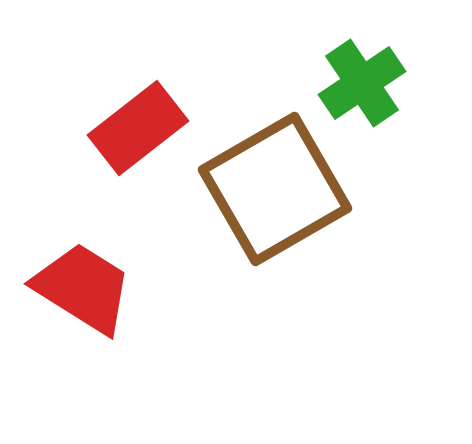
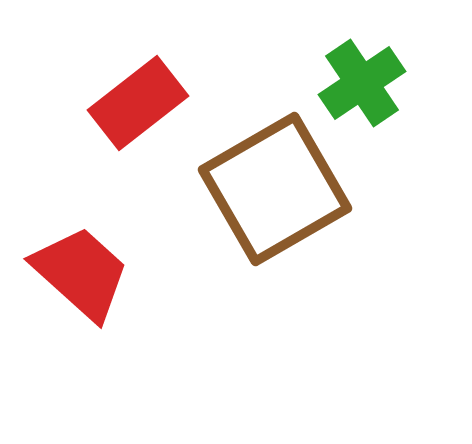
red rectangle: moved 25 px up
red trapezoid: moved 2 px left, 15 px up; rotated 10 degrees clockwise
